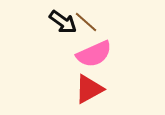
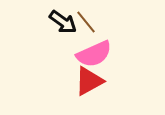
brown line: rotated 10 degrees clockwise
red triangle: moved 8 px up
